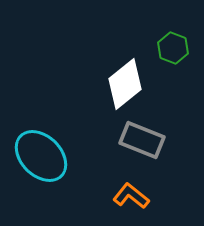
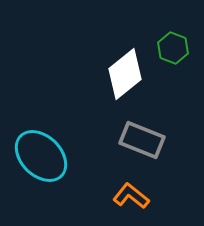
white diamond: moved 10 px up
